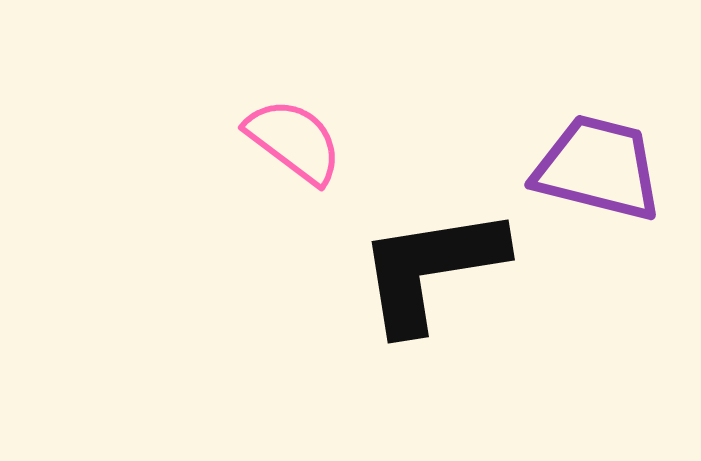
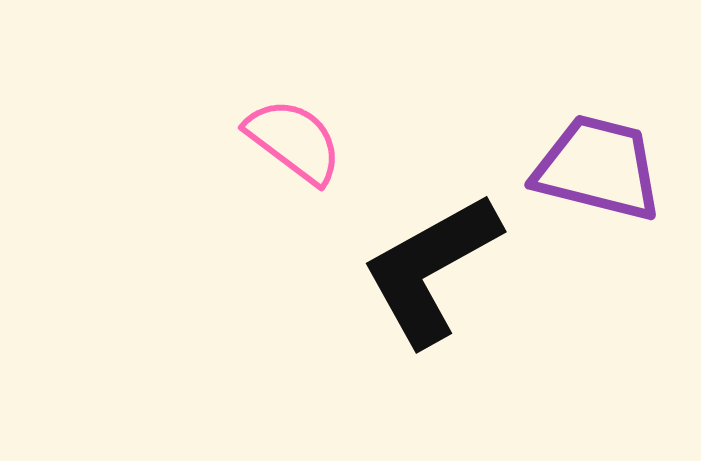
black L-shape: rotated 20 degrees counterclockwise
